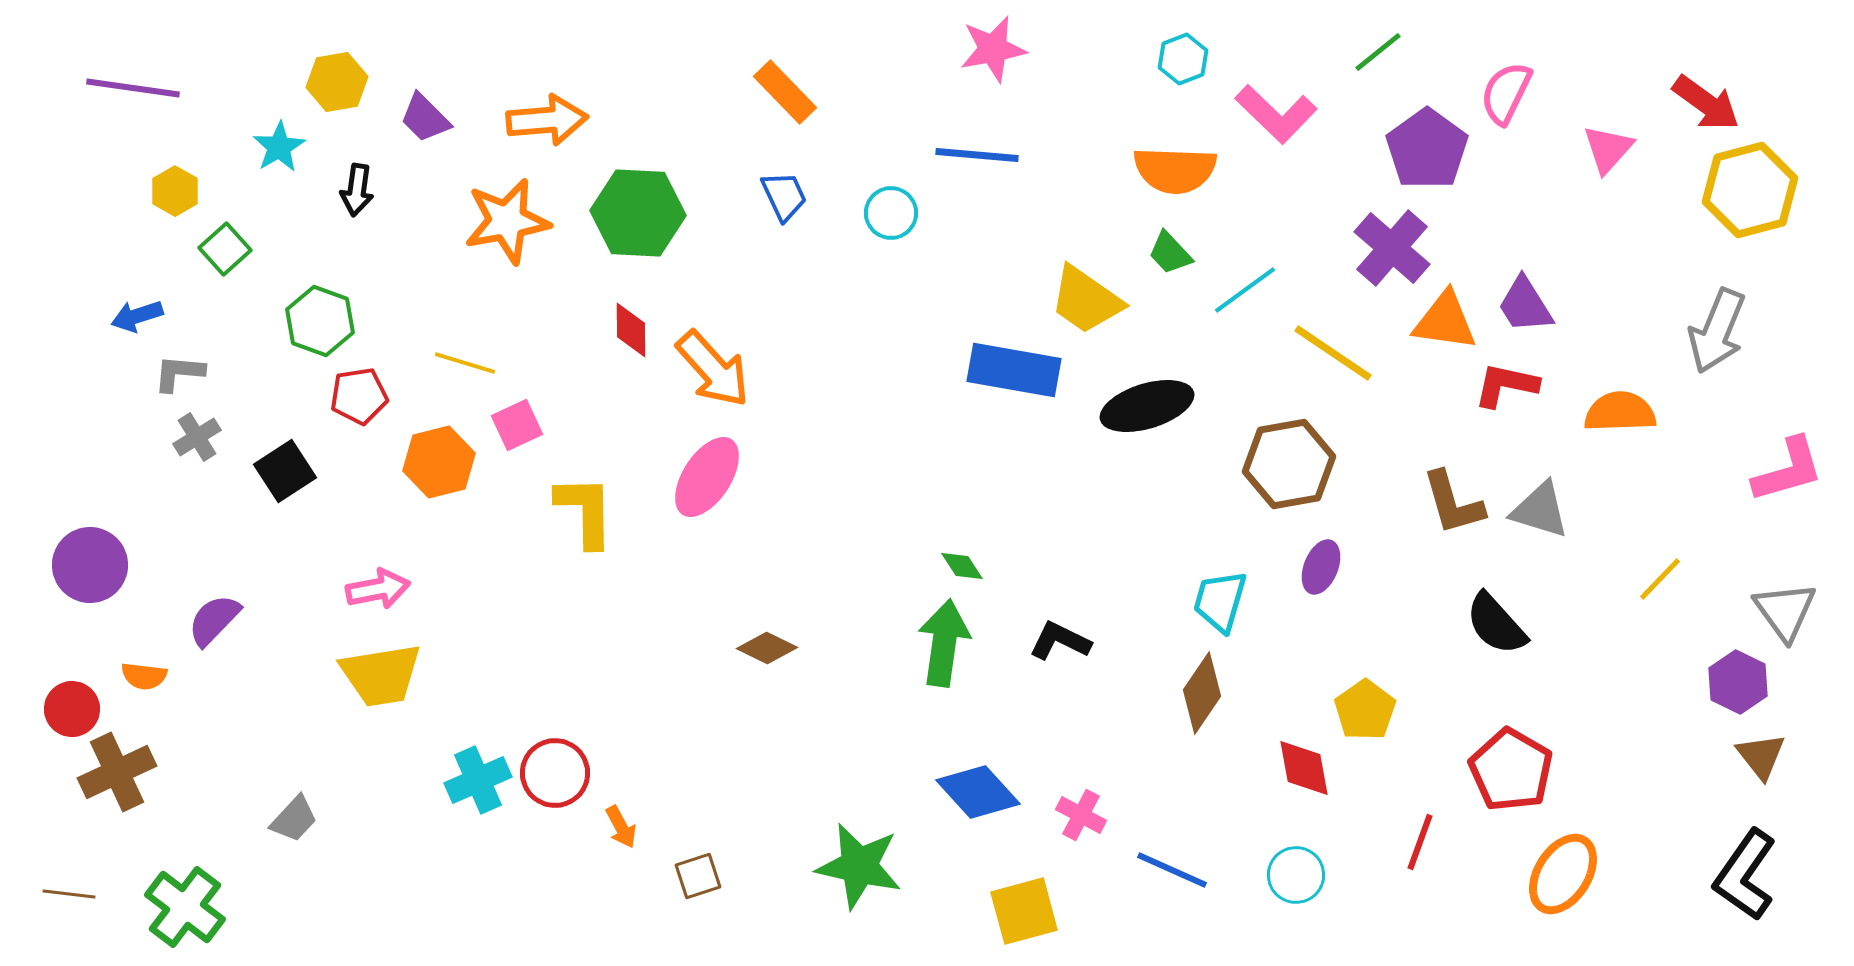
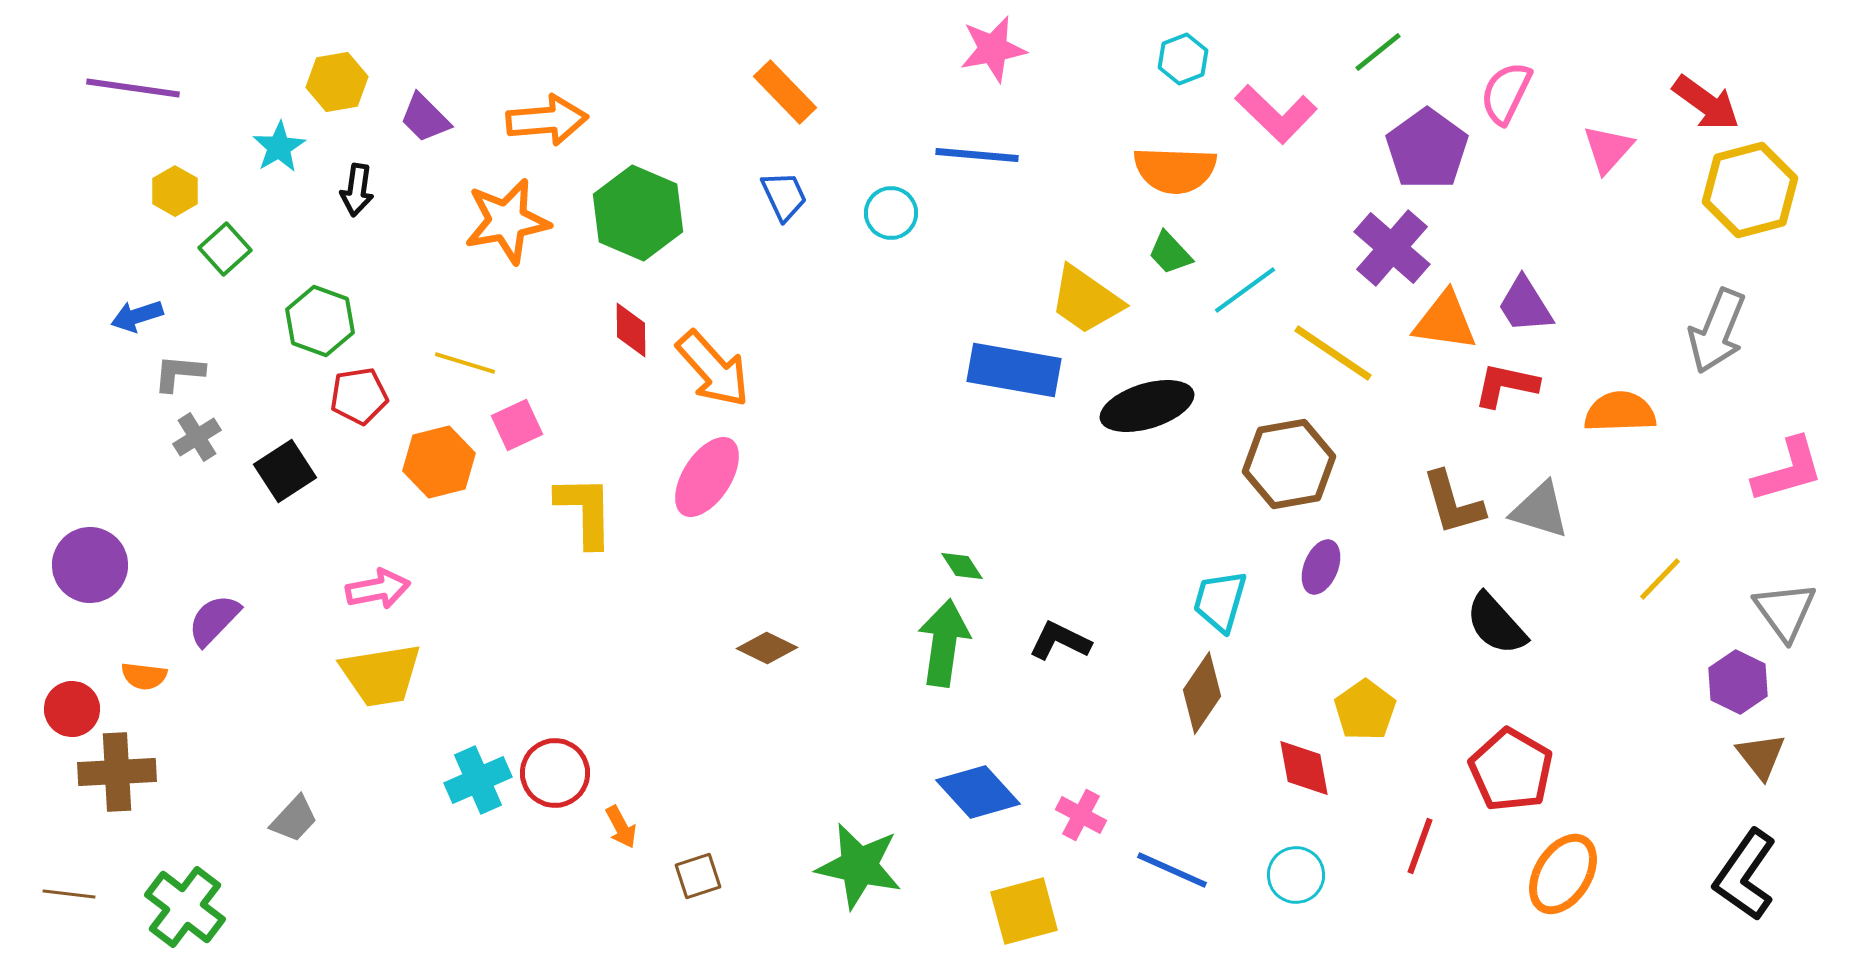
green hexagon at (638, 213): rotated 20 degrees clockwise
brown cross at (117, 772): rotated 22 degrees clockwise
red line at (1420, 842): moved 4 px down
